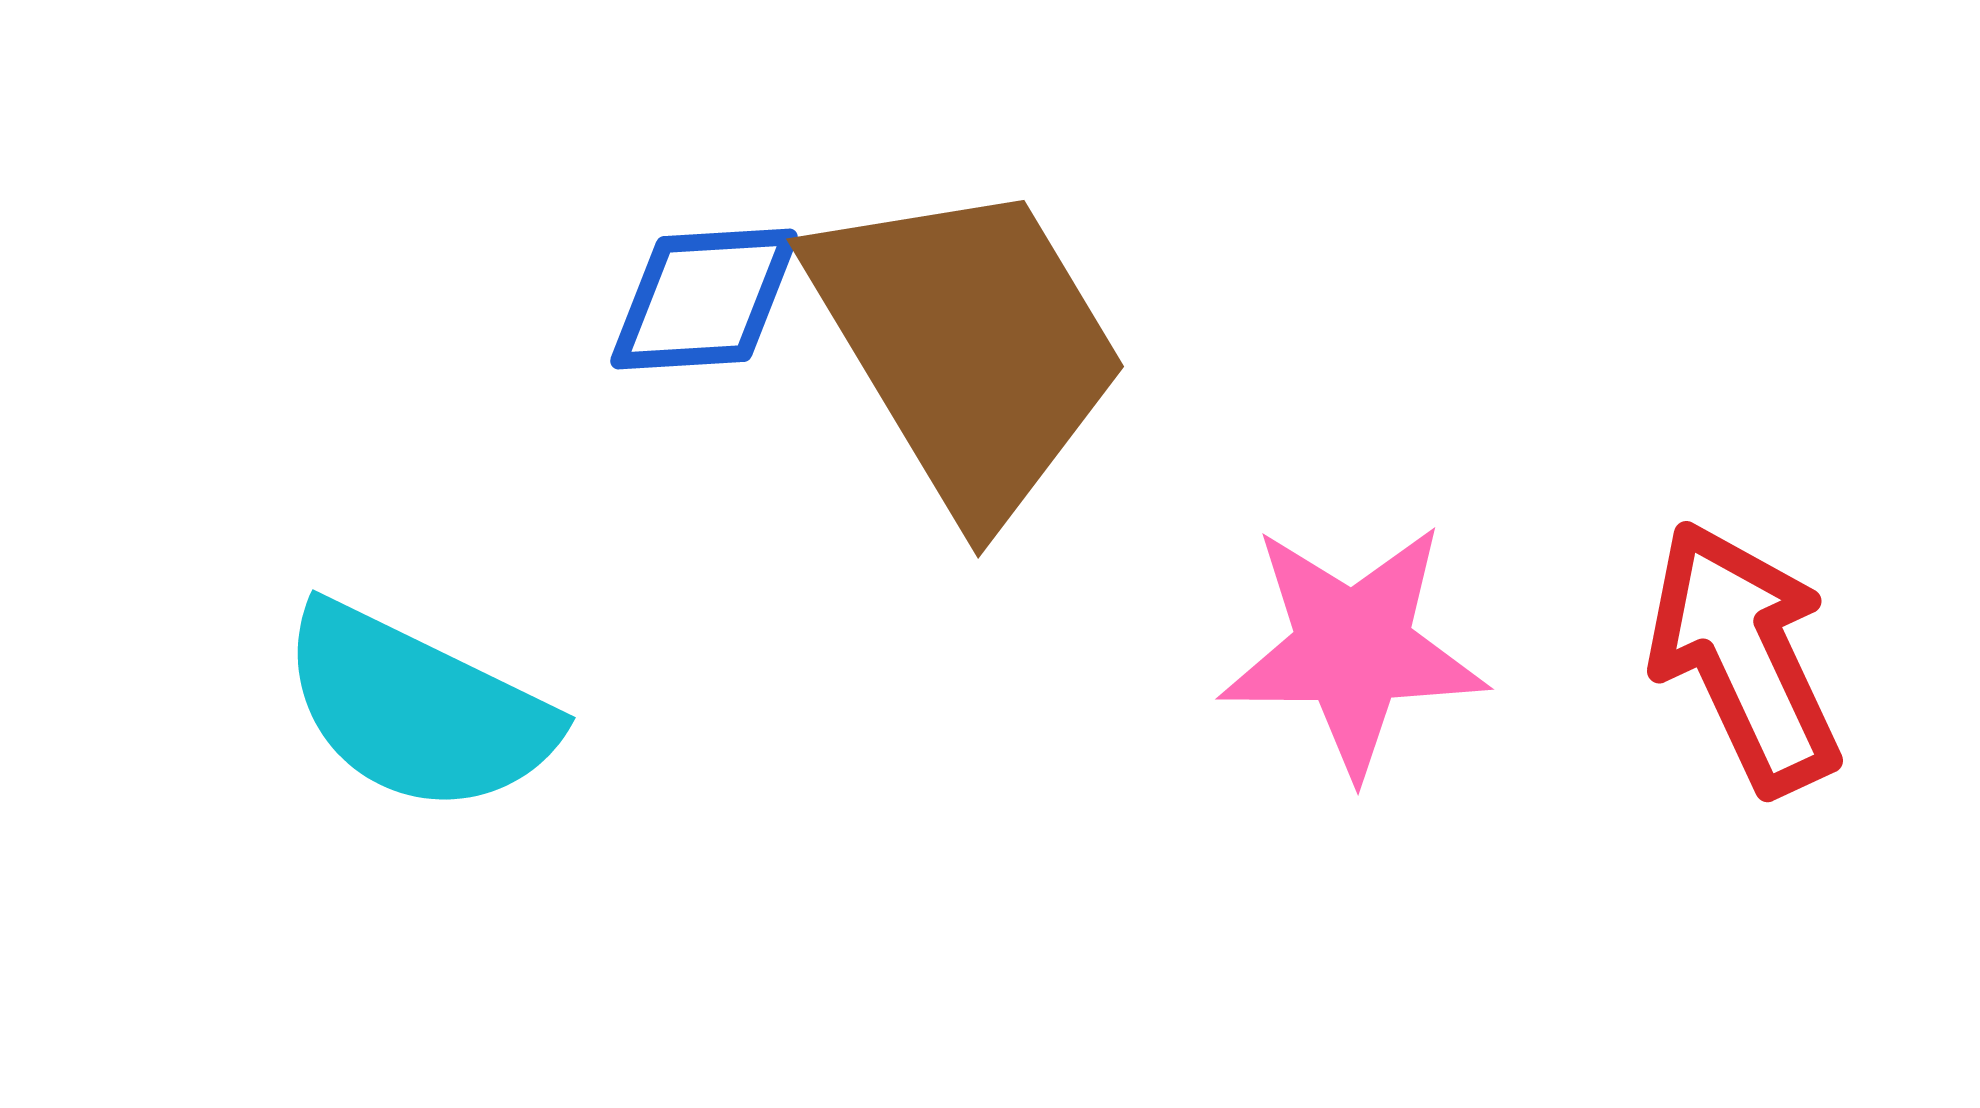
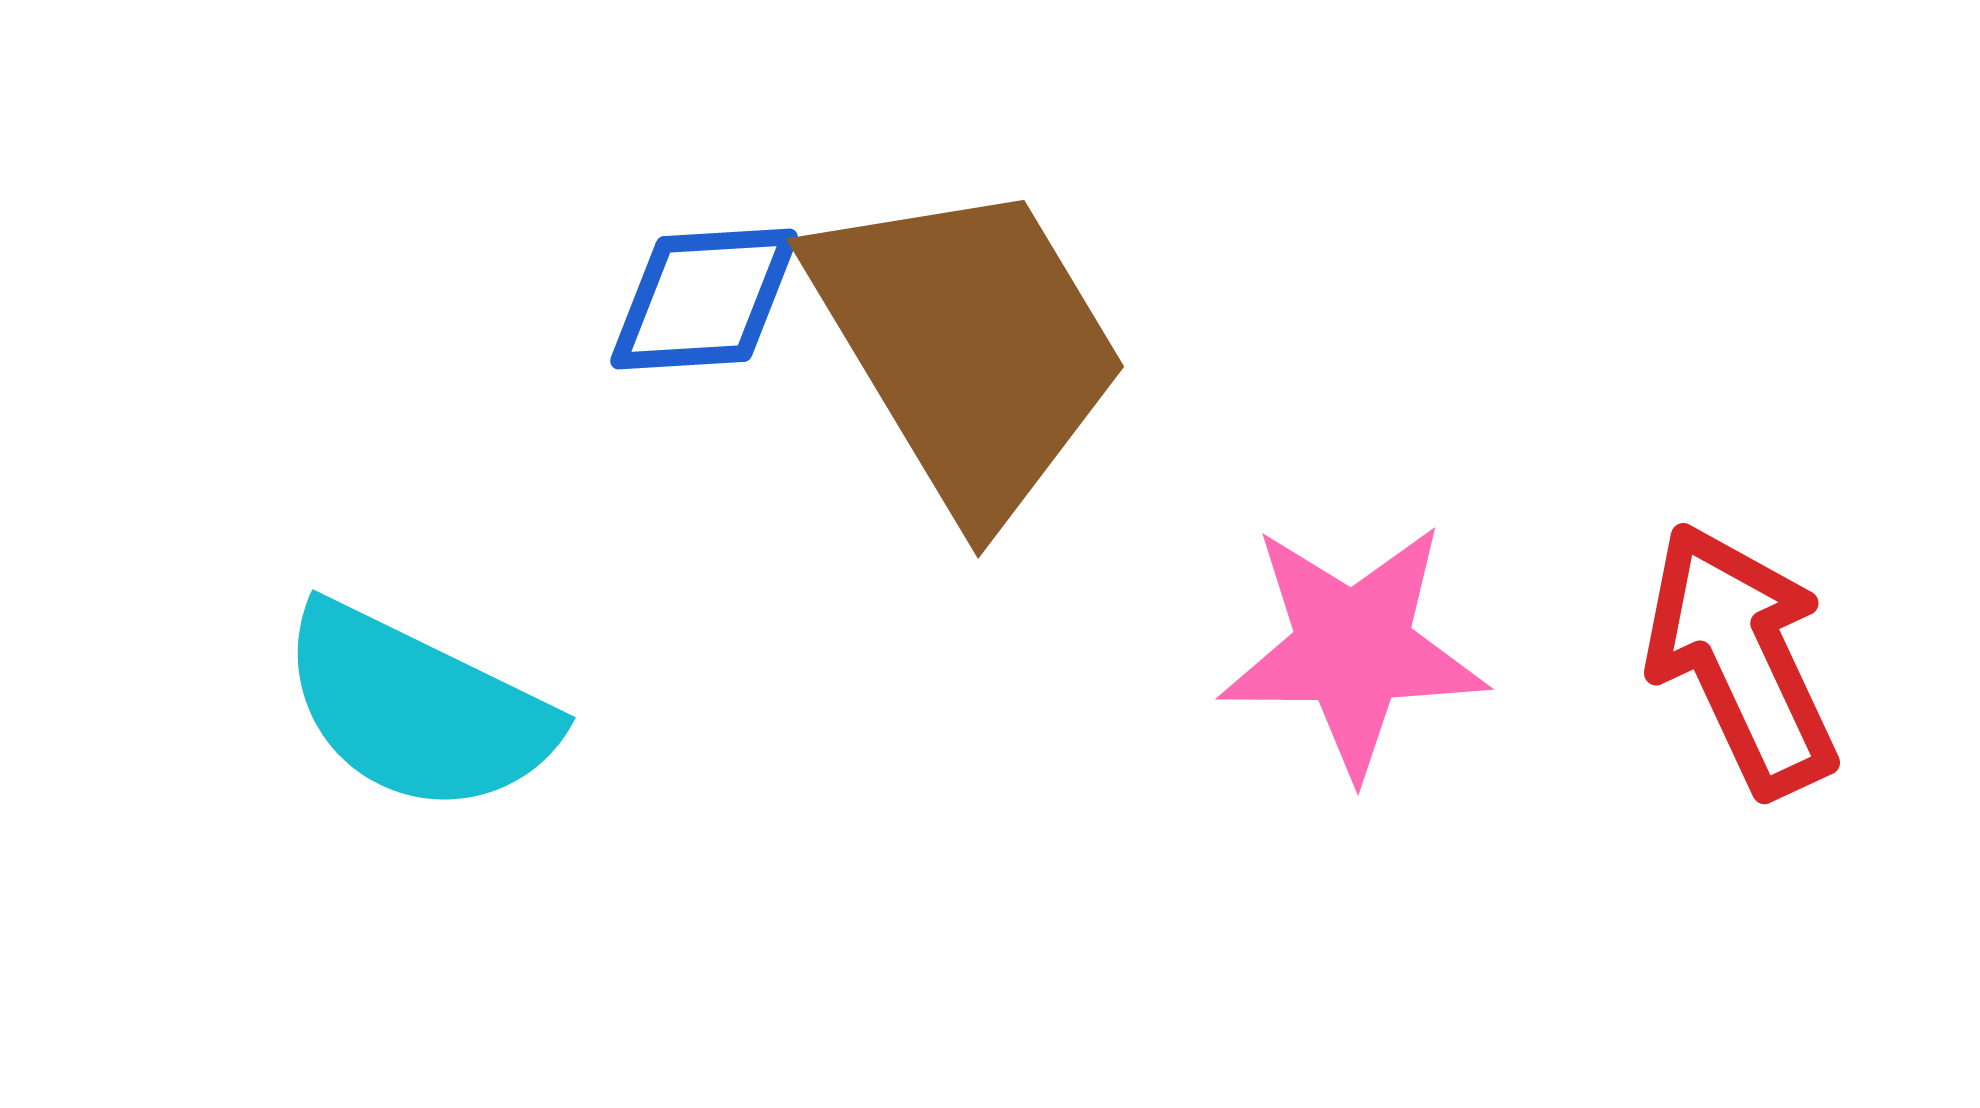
red arrow: moved 3 px left, 2 px down
